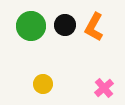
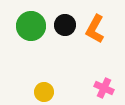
orange L-shape: moved 1 px right, 2 px down
yellow circle: moved 1 px right, 8 px down
pink cross: rotated 24 degrees counterclockwise
